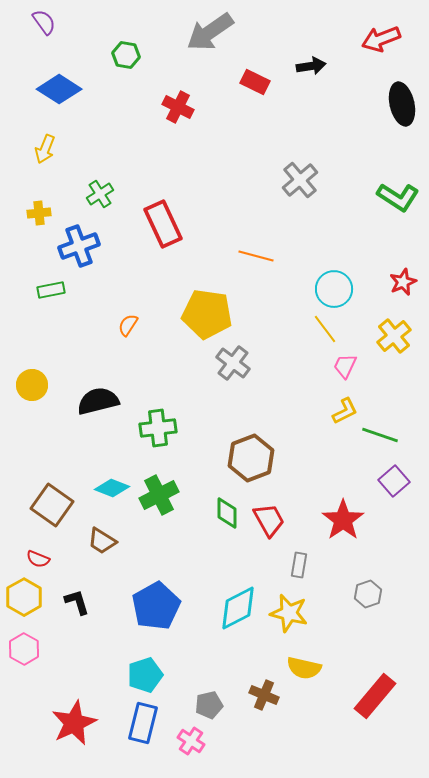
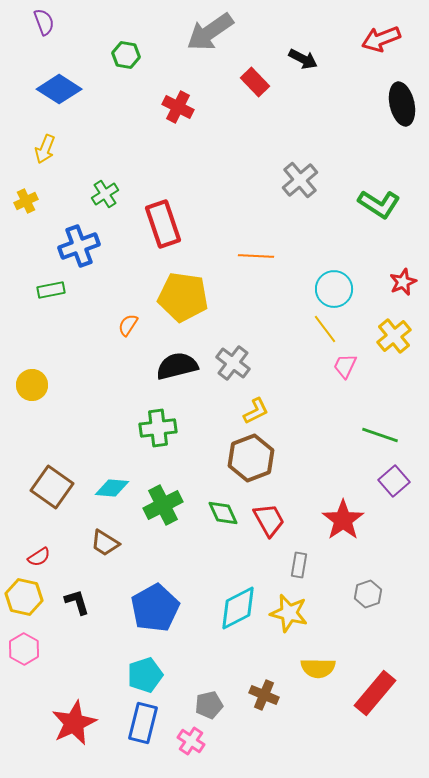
purple semicircle at (44, 22): rotated 16 degrees clockwise
black arrow at (311, 66): moved 8 px left, 7 px up; rotated 36 degrees clockwise
red rectangle at (255, 82): rotated 20 degrees clockwise
green cross at (100, 194): moved 5 px right
green L-shape at (398, 197): moved 19 px left, 7 px down
yellow cross at (39, 213): moved 13 px left, 12 px up; rotated 20 degrees counterclockwise
red rectangle at (163, 224): rotated 6 degrees clockwise
orange line at (256, 256): rotated 12 degrees counterclockwise
yellow pentagon at (207, 314): moved 24 px left, 17 px up
black semicircle at (98, 401): moved 79 px right, 35 px up
yellow L-shape at (345, 411): moved 89 px left
cyan diamond at (112, 488): rotated 16 degrees counterclockwise
green cross at (159, 495): moved 4 px right, 10 px down
brown square at (52, 505): moved 18 px up
green diamond at (227, 513): moved 4 px left; rotated 24 degrees counterclockwise
brown trapezoid at (102, 541): moved 3 px right, 2 px down
red semicircle at (38, 559): moved 1 px right, 2 px up; rotated 55 degrees counterclockwise
yellow hexagon at (24, 597): rotated 18 degrees counterclockwise
blue pentagon at (156, 606): moved 1 px left, 2 px down
yellow semicircle at (304, 668): moved 14 px right; rotated 12 degrees counterclockwise
red rectangle at (375, 696): moved 3 px up
